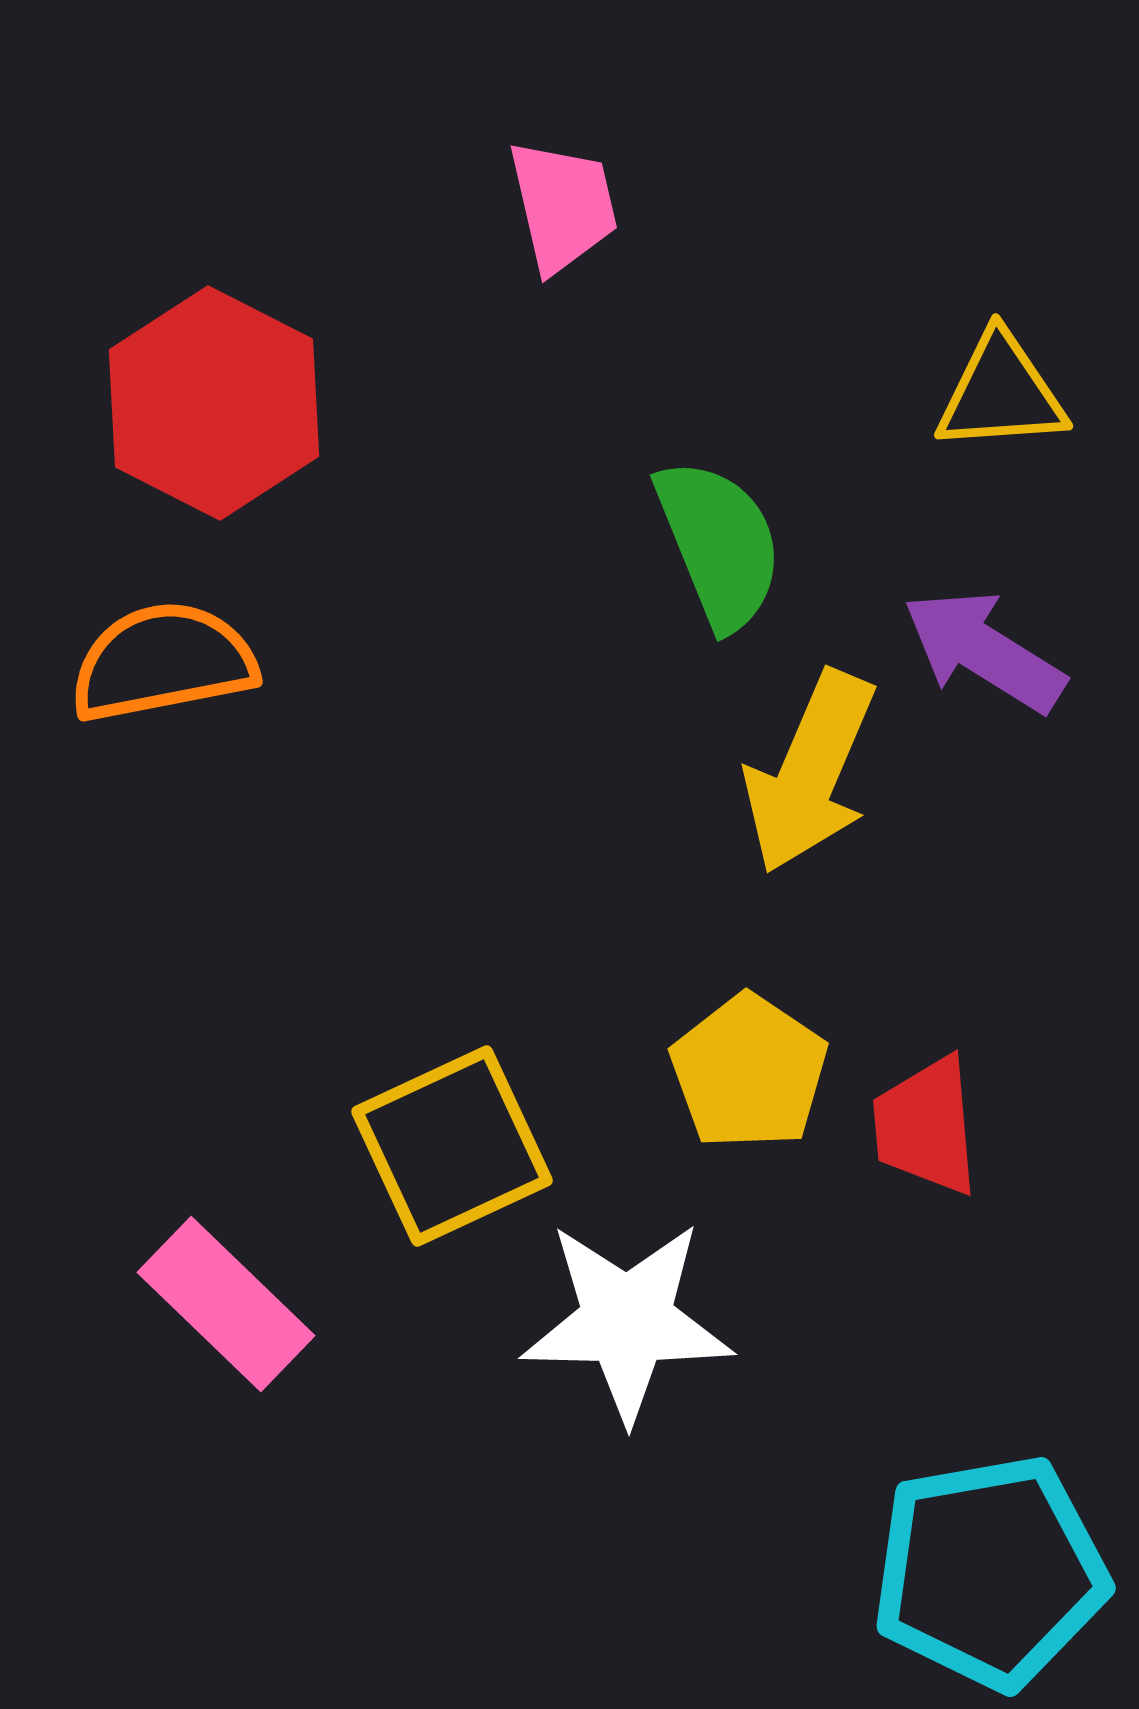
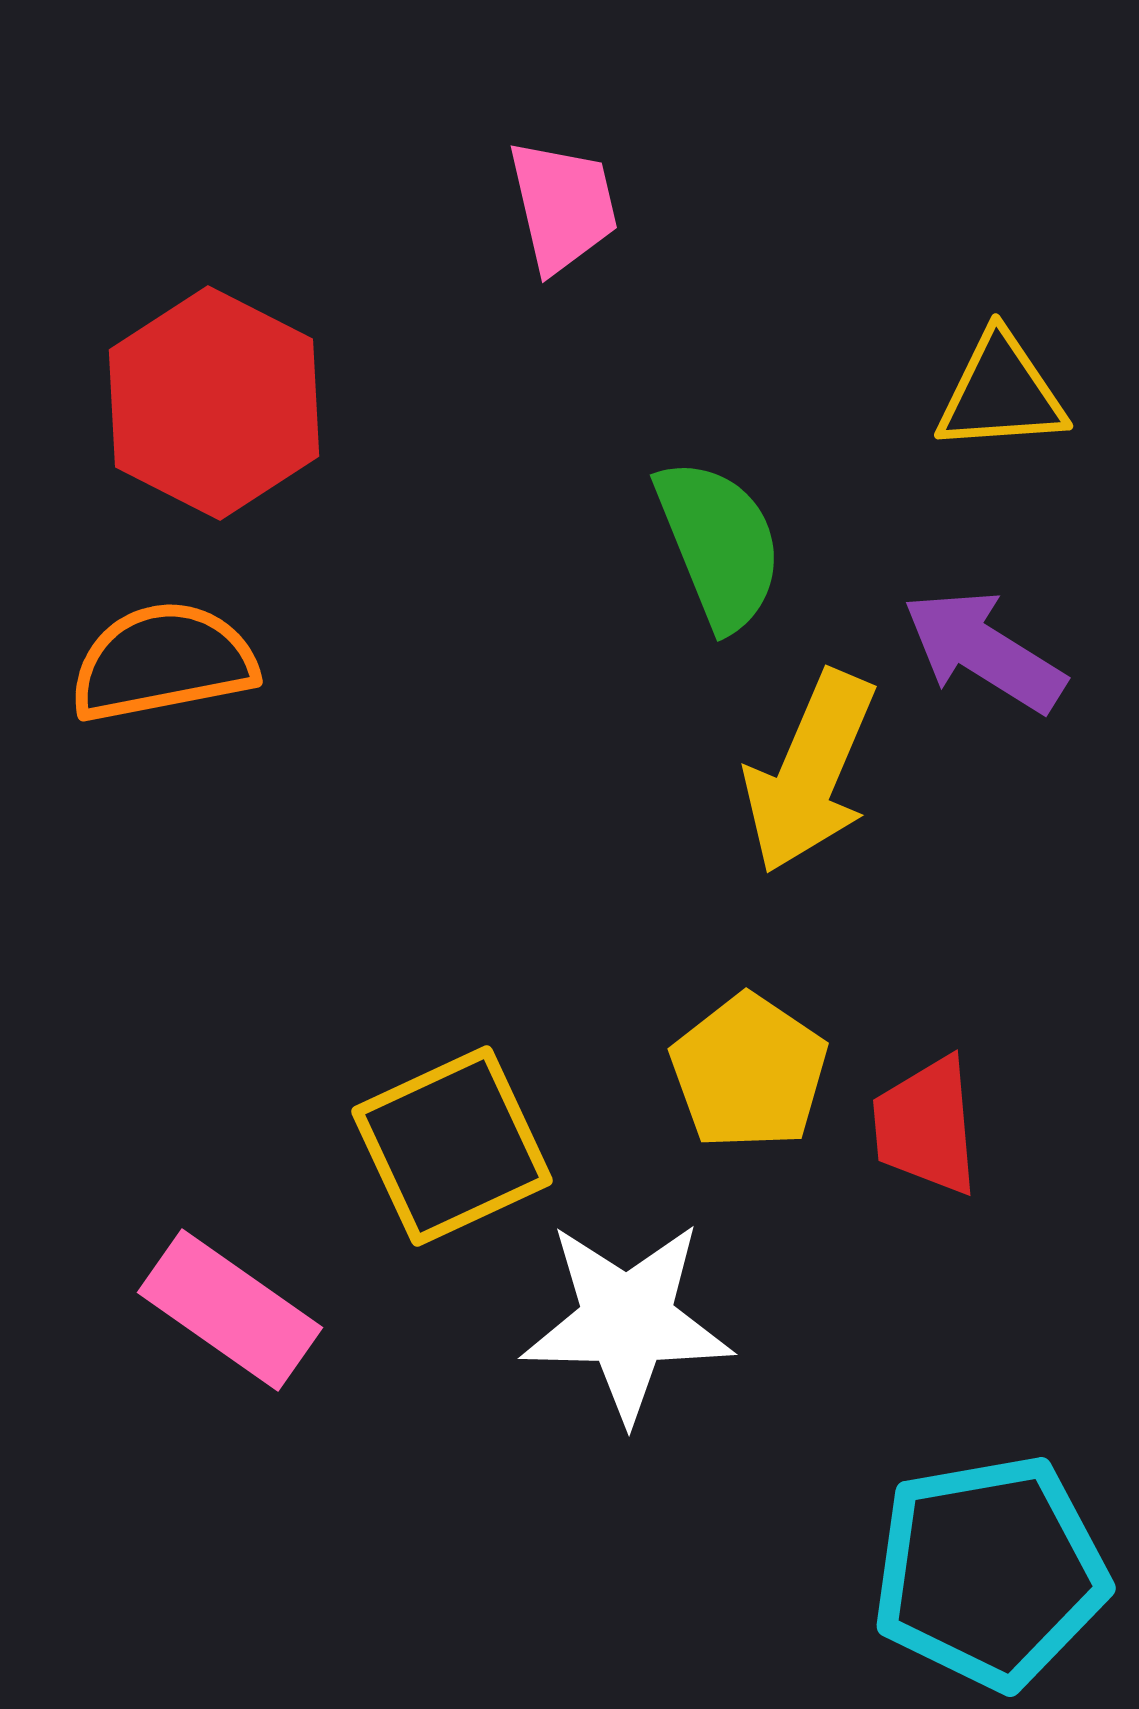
pink rectangle: moved 4 px right, 6 px down; rotated 9 degrees counterclockwise
